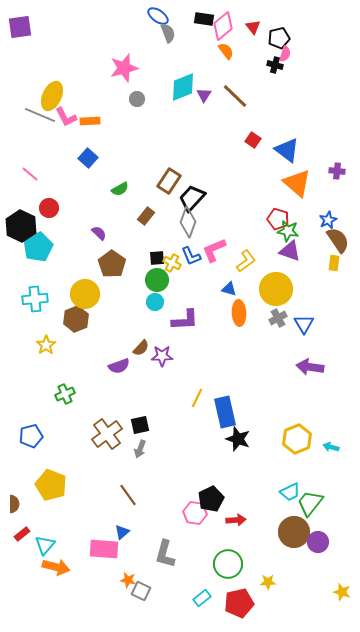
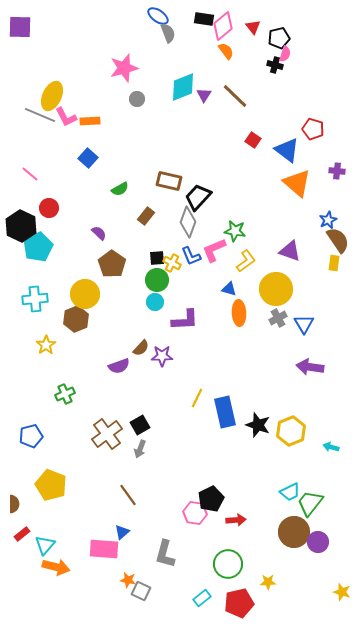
purple square at (20, 27): rotated 10 degrees clockwise
brown rectangle at (169, 181): rotated 70 degrees clockwise
black trapezoid at (192, 198): moved 6 px right, 1 px up
red pentagon at (278, 219): moved 35 px right, 90 px up
green star at (288, 231): moved 53 px left
black square at (140, 425): rotated 18 degrees counterclockwise
black star at (238, 439): moved 20 px right, 14 px up
yellow hexagon at (297, 439): moved 6 px left, 8 px up
